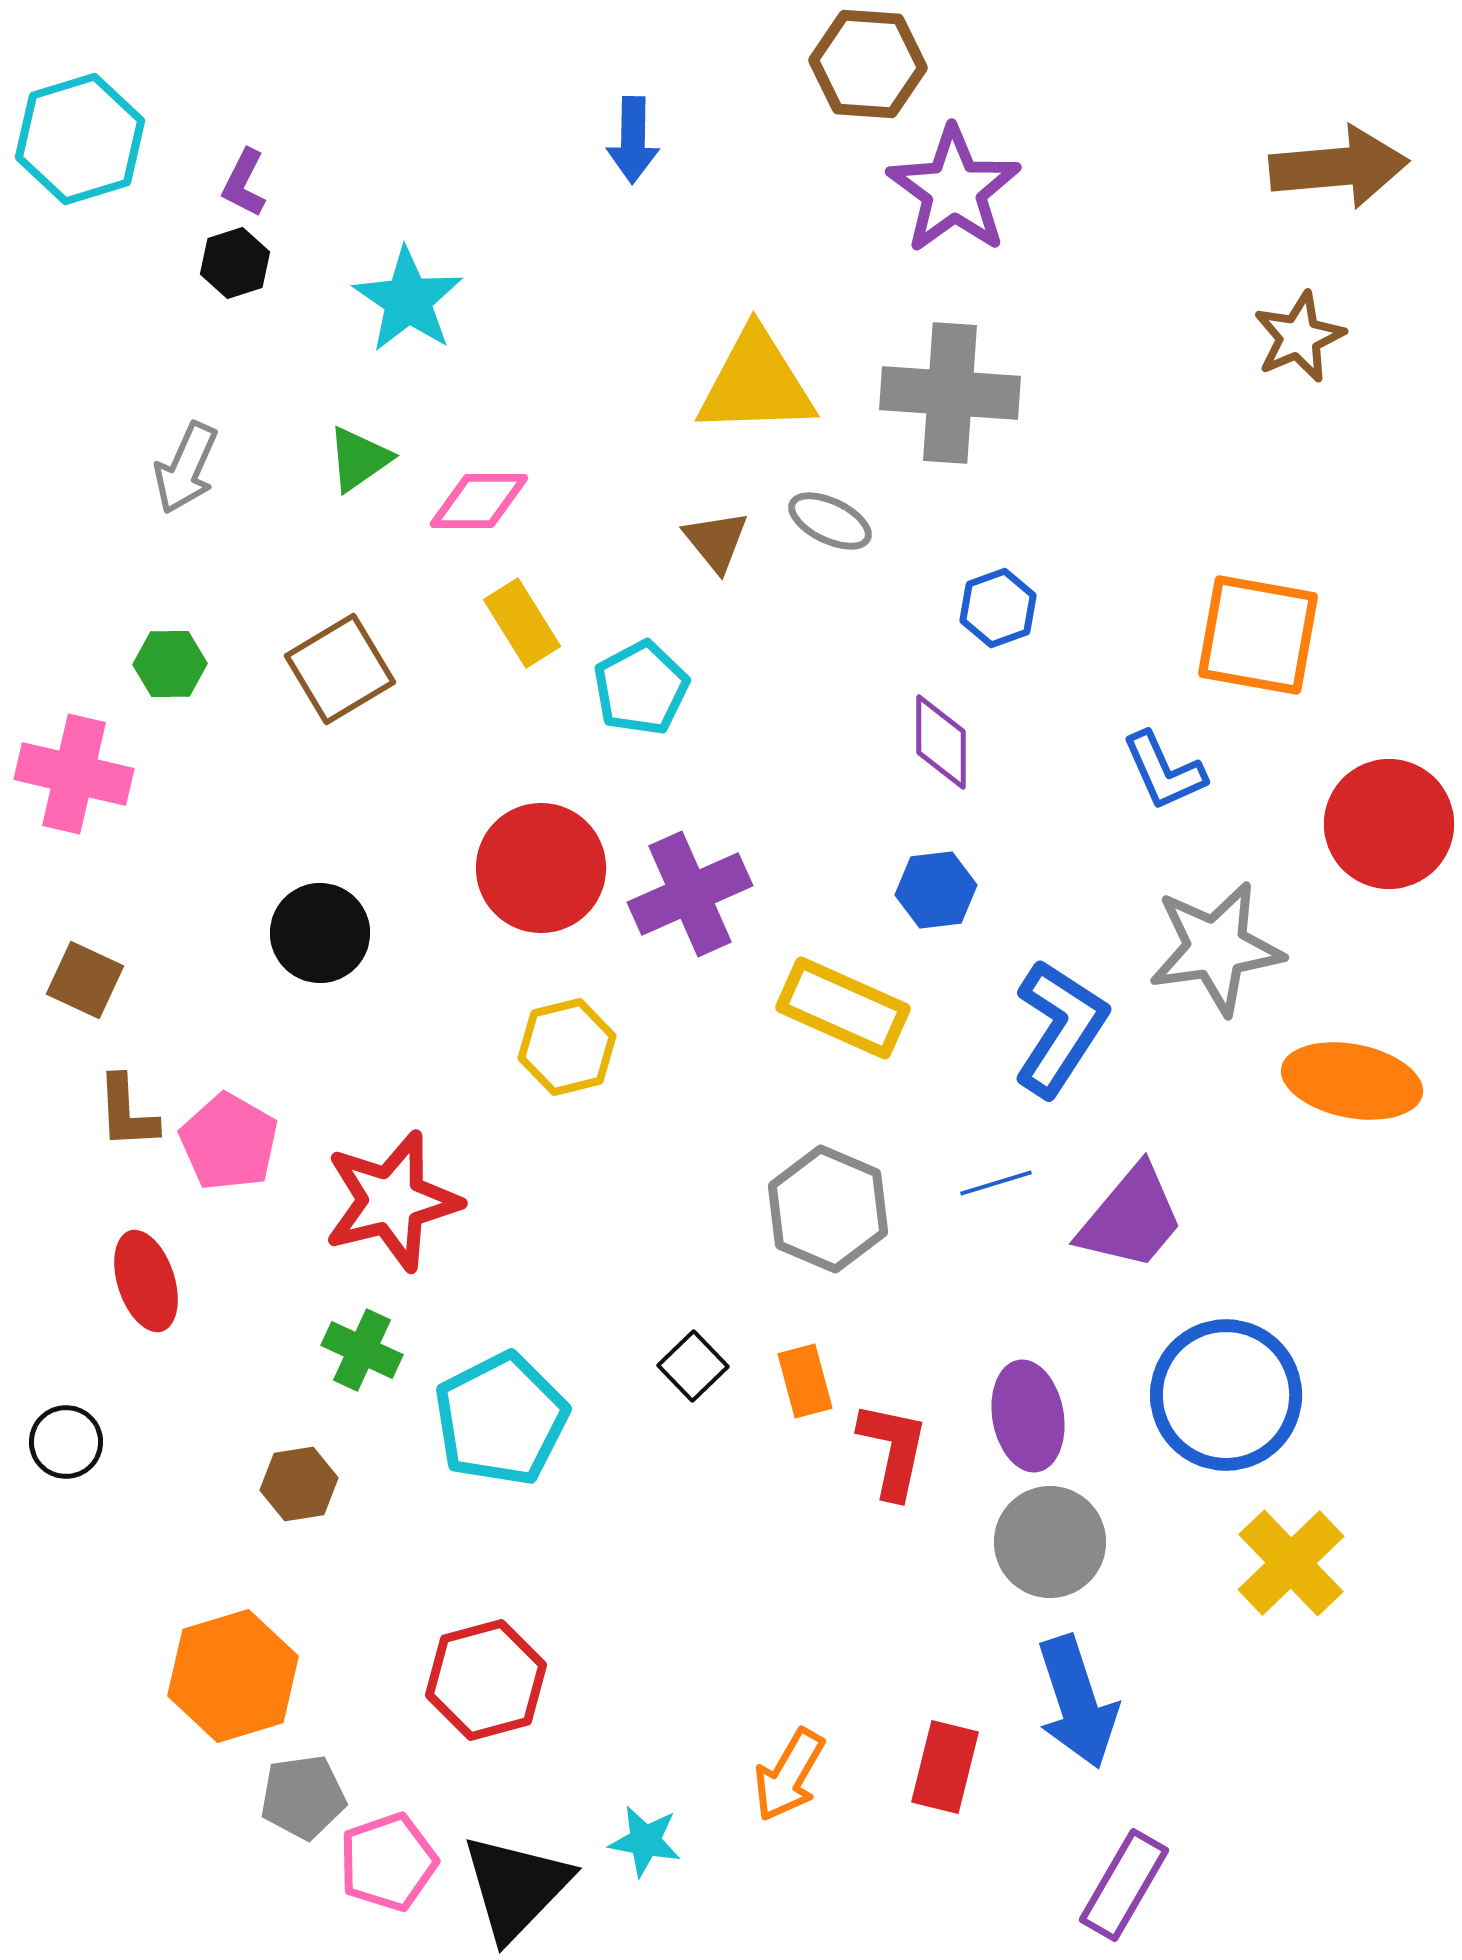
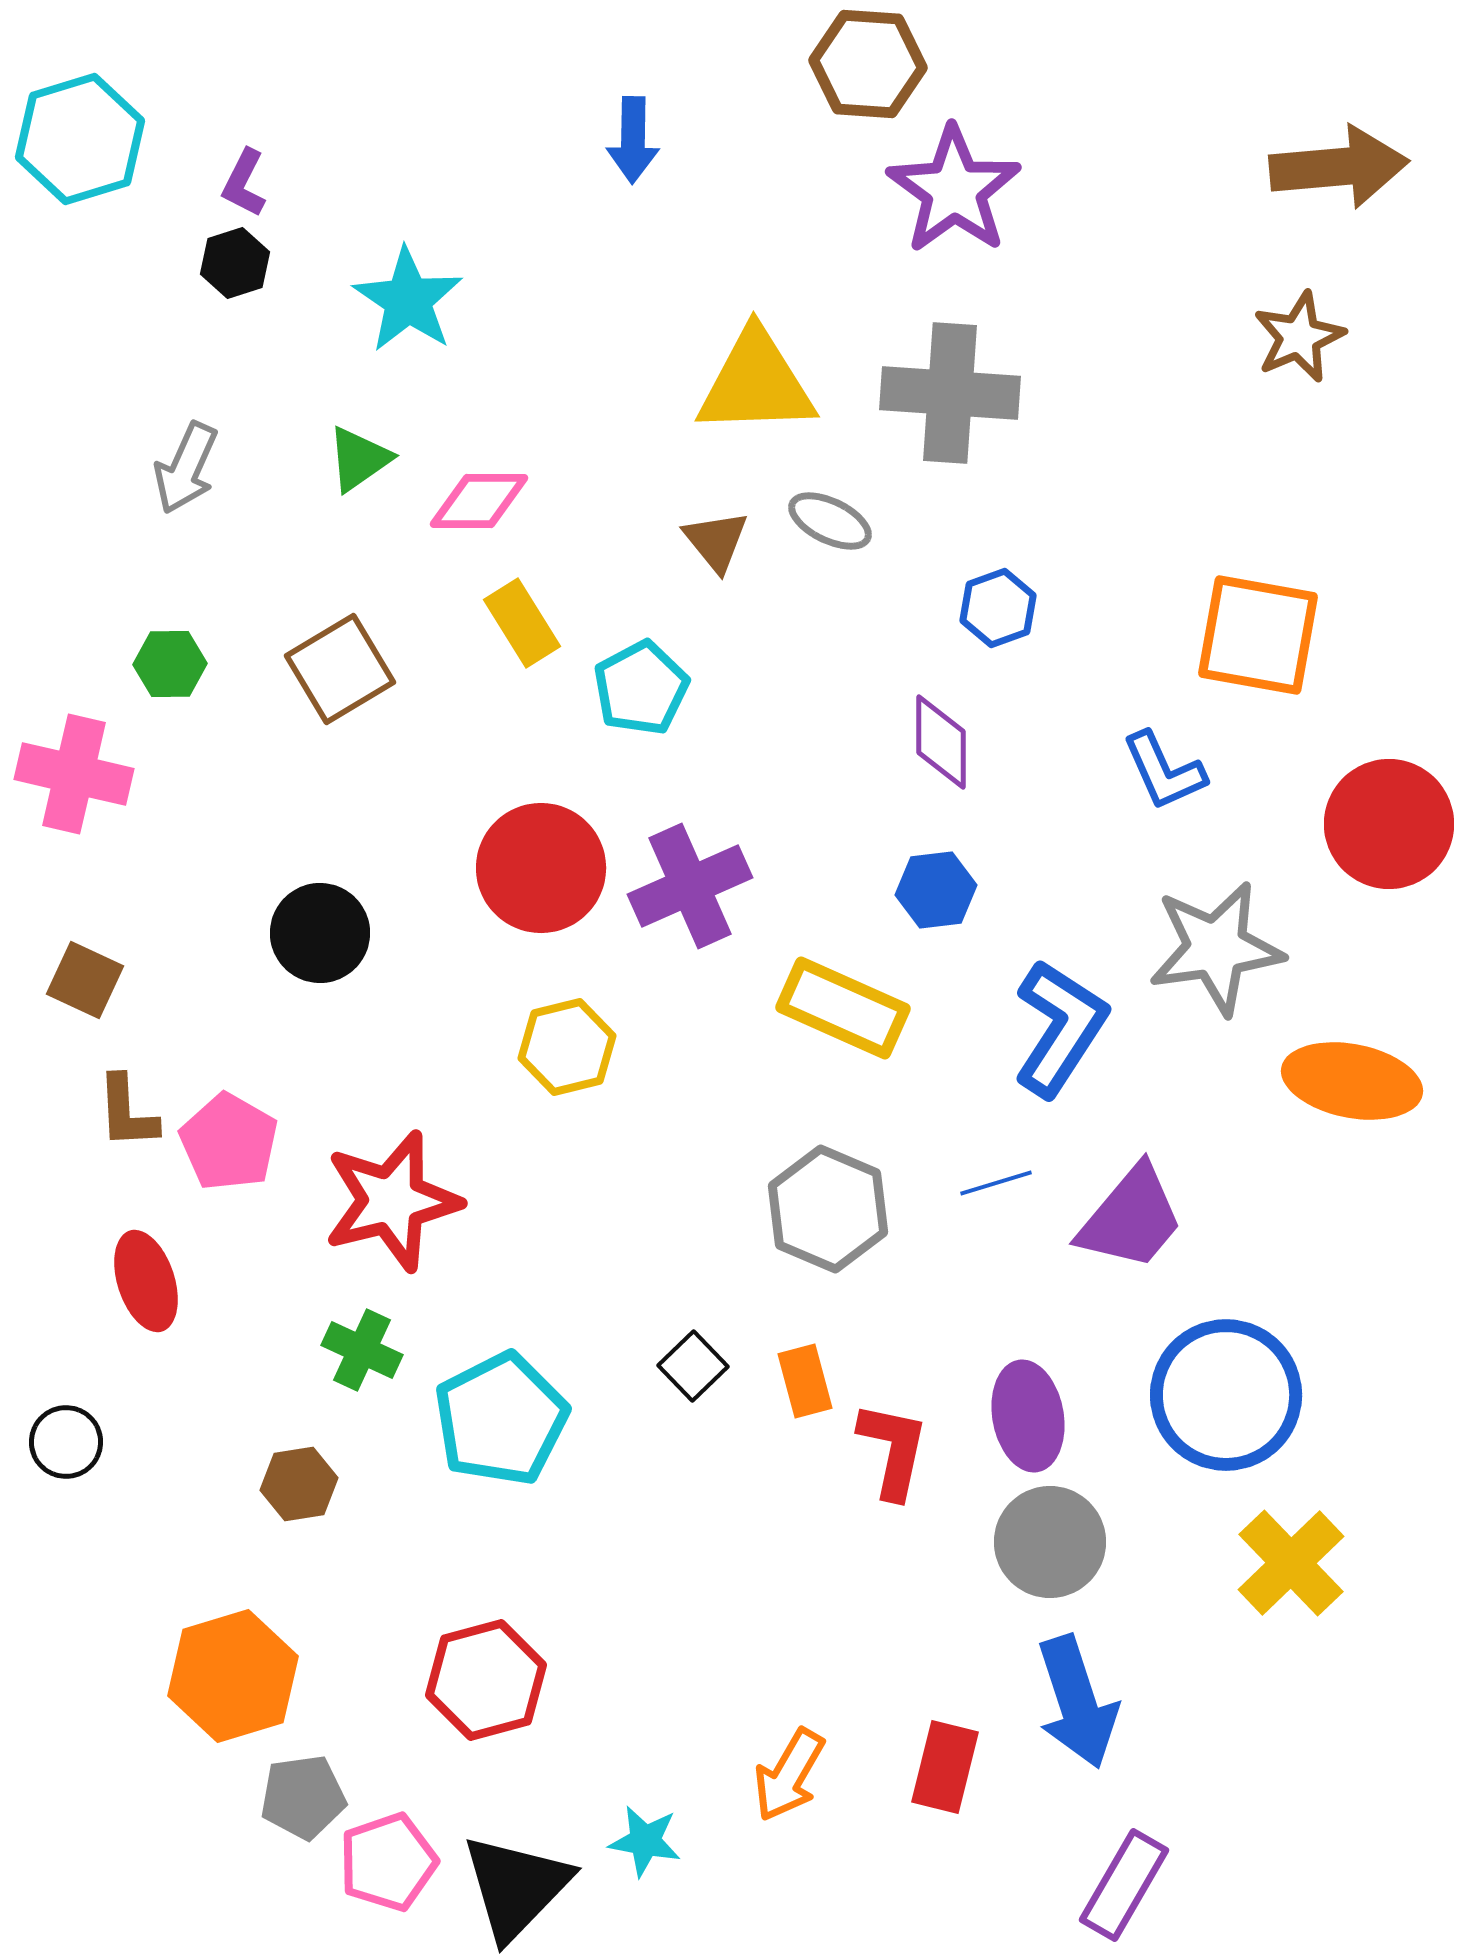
purple cross at (690, 894): moved 8 px up
